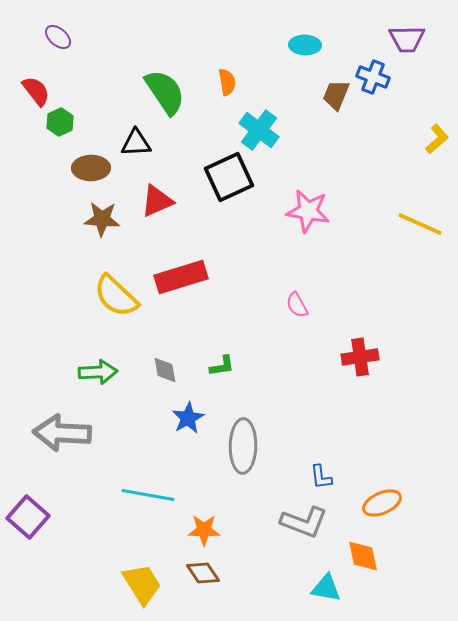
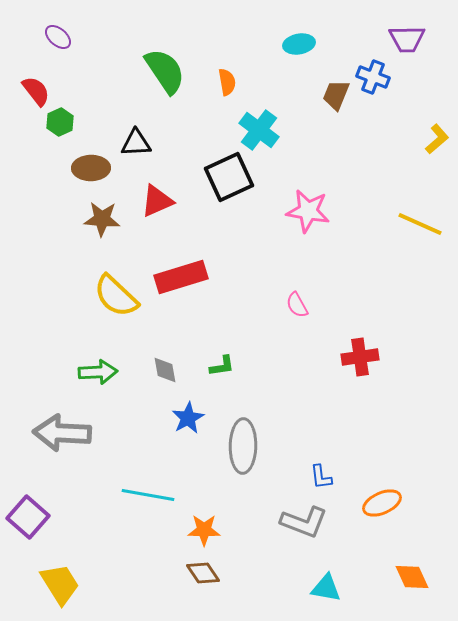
cyan ellipse: moved 6 px left, 1 px up; rotated 12 degrees counterclockwise
green semicircle: moved 21 px up
orange diamond: moved 49 px right, 21 px down; rotated 12 degrees counterclockwise
yellow trapezoid: moved 82 px left
